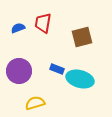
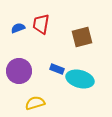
red trapezoid: moved 2 px left, 1 px down
